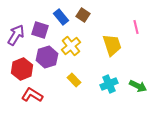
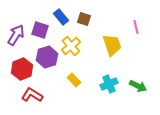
brown square: moved 1 px right, 4 px down; rotated 16 degrees counterclockwise
